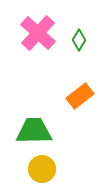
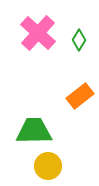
yellow circle: moved 6 px right, 3 px up
